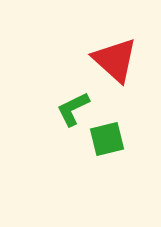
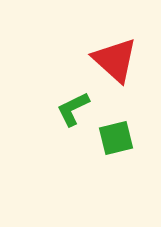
green square: moved 9 px right, 1 px up
